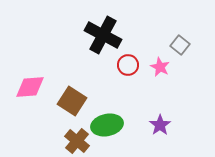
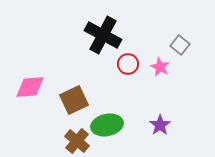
red circle: moved 1 px up
brown square: moved 2 px right, 1 px up; rotated 32 degrees clockwise
